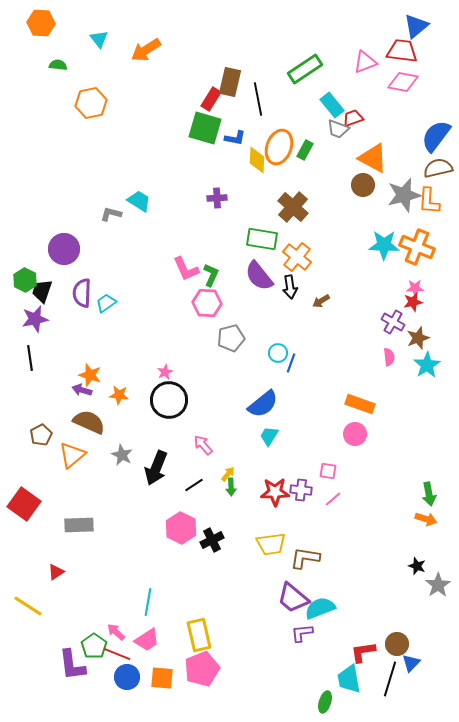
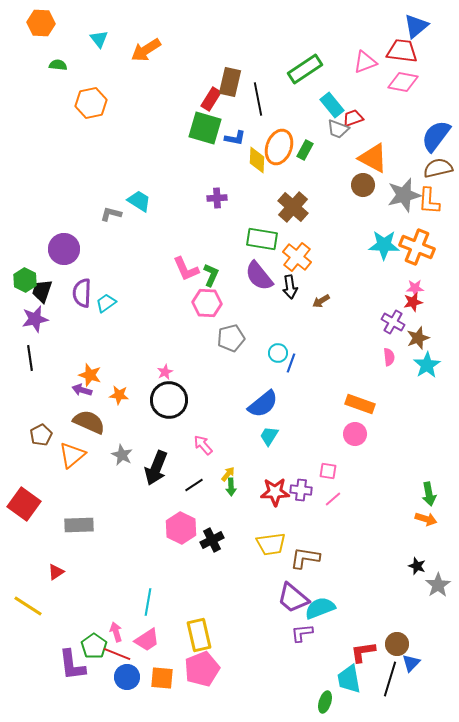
pink arrow at (116, 632): rotated 30 degrees clockwise
